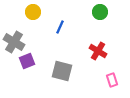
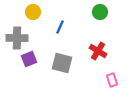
gray cross: moved 3 px right, 4 px up; rotated 30 degrees counterclockwise
purple square: moved 2 px right, 2 px up
gray square: moved 8 px up
